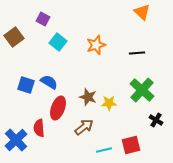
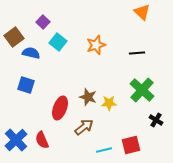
purple square: moved 3 px down; rotated 16 degrees clockwise
blue semicircle: moved 18 px left, 29 px up; rotated 18 degrees counterclockwise
red ellipse: moved 2 px right
red semicircle: moved 3 px right, 12 px down; rotated 18 degrees counterclockwise
